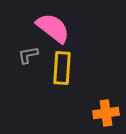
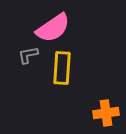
pink semicircle: rotated 108 degrees clockwise
